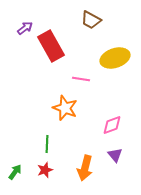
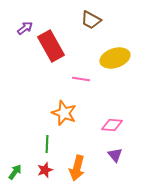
orange star: moved 1 px left, 5 px down
pink diamond: rotated 25 degrees clockwise
orange arrow: moved 8 px left
